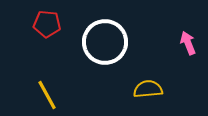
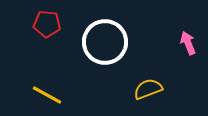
yellow semicircle: rotated 16 degrees counterclockwise
yellow line: rotated 32 degrees counterclockwise
